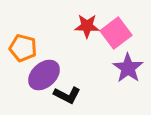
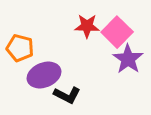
pink square: moved 1 px right, 1 px up; rotated 8 degrees counterclockwise
orange pentagon: moved 3 px left
purple star: moved 9 px up
purple ellipse: rotated 20 degrees clockwise
